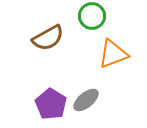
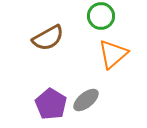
green circle: moved 9 px right
orange triangle: rotated 20 degrees counterclockwise
